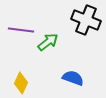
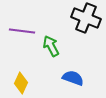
black cross: moved 2 px up
purple line: moved 1 px right, 1 px down
green arrow: moved 3 px right, 4 px down; rotated 80 degrees counterclockwise
